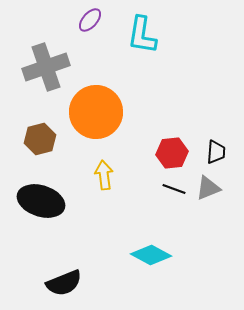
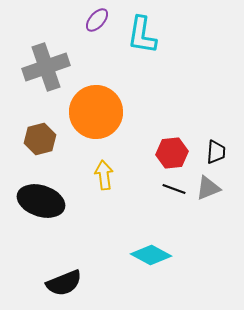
purple ellipse: moved 7 px right
